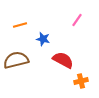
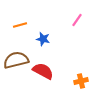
red semicircle: moved 20 px left, 11 px down
